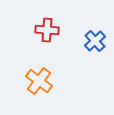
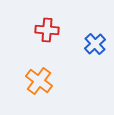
blue cross: moved 3 px down
